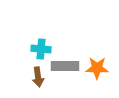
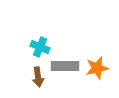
cyan cross: moved 1 px left, 2 px up; rotated 18 degrees clockwise
orange star: rotated 15 degrees counterclockwise
